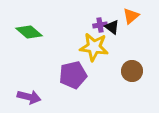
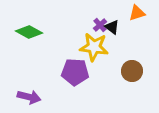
orange triangle: moved 6 px right, 3 px up; rotated 24 degrees clockwise
purple cross: rotated 32 degrees counterclockwise
green diamond: rotated 12 degrees counterclockwise
purple pentagon: moved 2 px right, 3 px up; rotated 16 degrees clockwise
